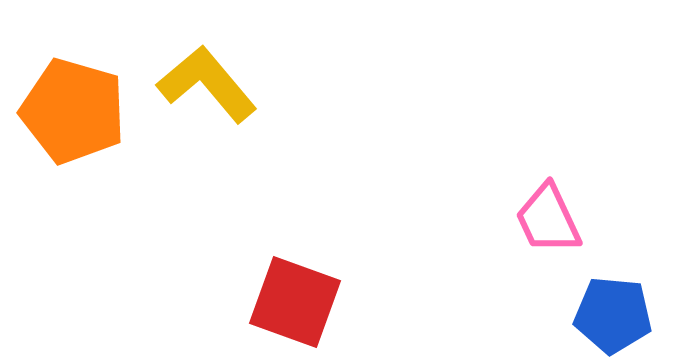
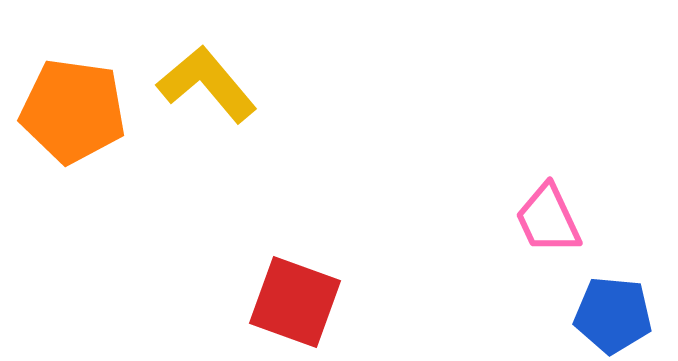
orange pentagon: rotated 8 degrees counterclockwise
